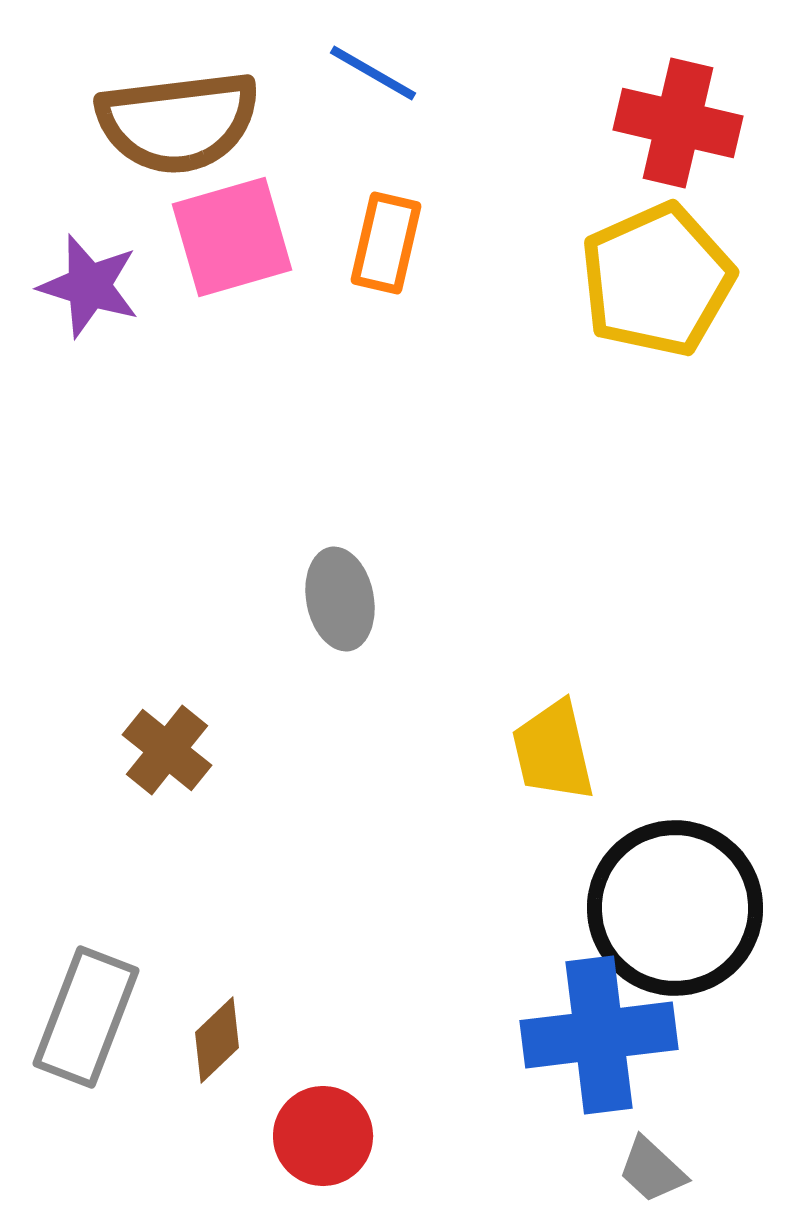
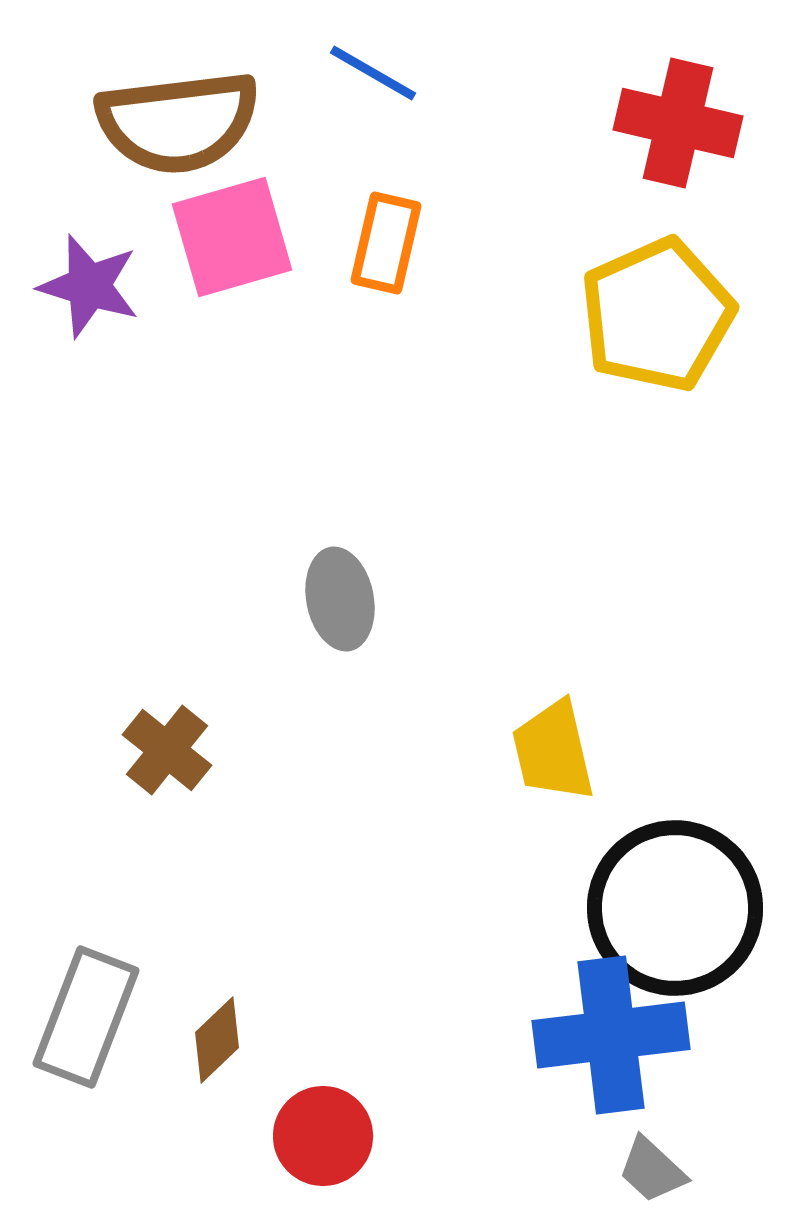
yellow pentagon: moved 35 px down
blue cross: moved 12 px right
